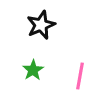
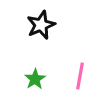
green star: moved 2 px right, 9 px down
